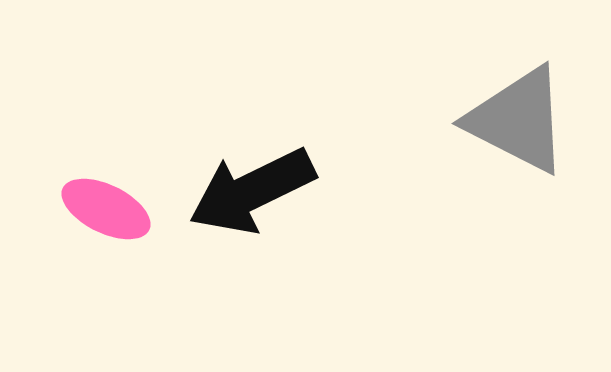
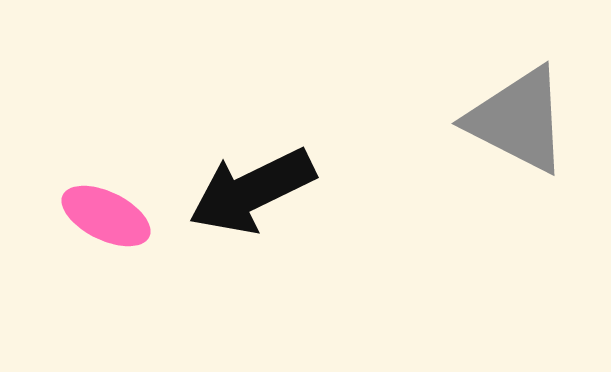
pink ellipse: moved 7 px down
